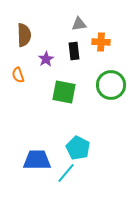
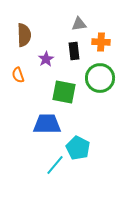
green circle: moved 11 px left, 7 px up
blue trapezoid: moved 10 px right, 36 px up
cyan line: moved 11 px left, 8 px up
